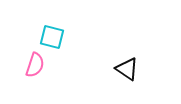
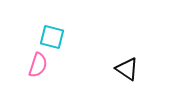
pink semicircle: moved 3 px right
